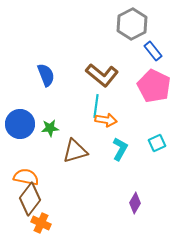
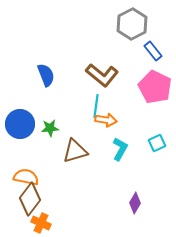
pink pentagon: moved 1 px right, 1 px down
